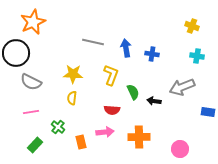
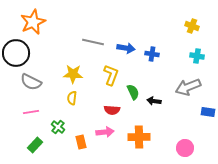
blue arrow: rotated 108 degrees clockwise
gray arrow: moved 6 px right
pink circle: moved 5 px right, 1 px up
